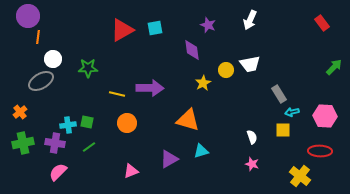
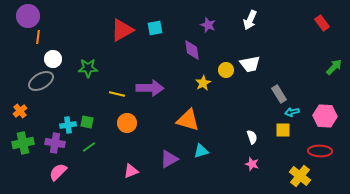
orange cross: moved 1 px up
